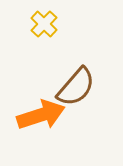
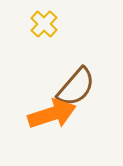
orange arrow: moved 11 px right, 1 px up
